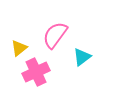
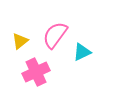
yellow triangle: moved 1 px right, 7 px up
cyan triangle: moved 5 px up; rotated 12 degrees clockwise
